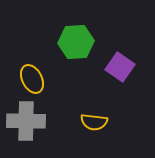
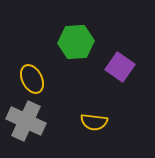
gray cross: rotated 24 degrees clockwise
